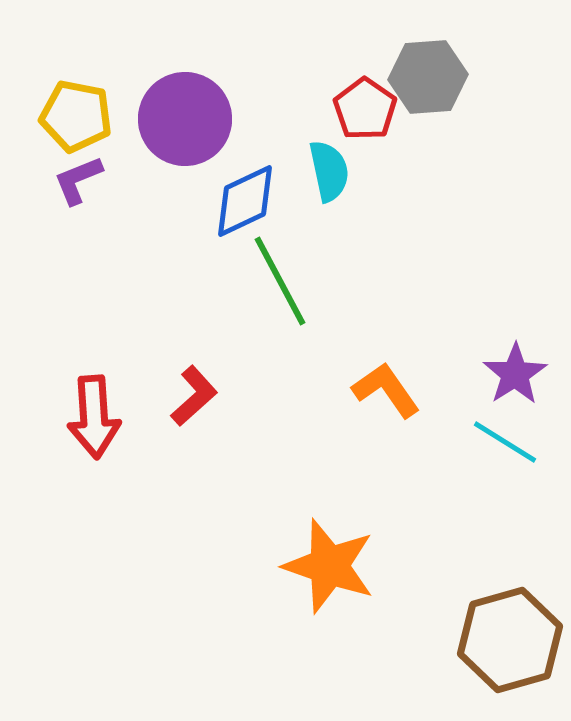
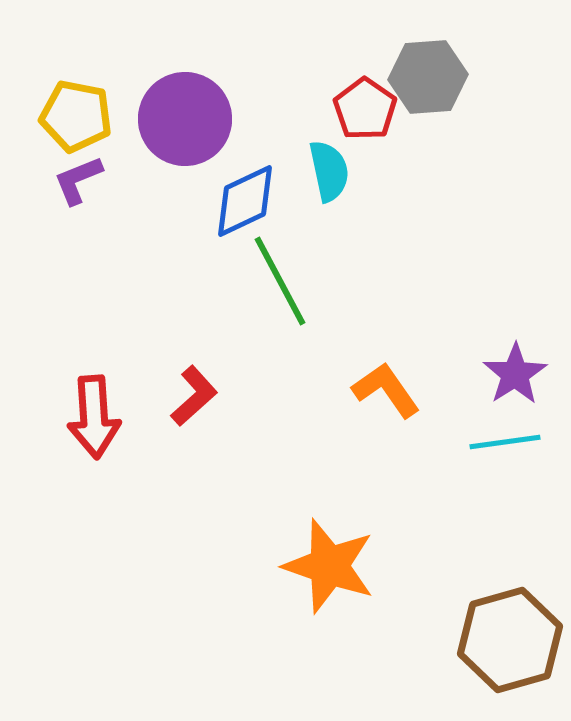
cyan line: rotated 40 degrees counterclockwise
